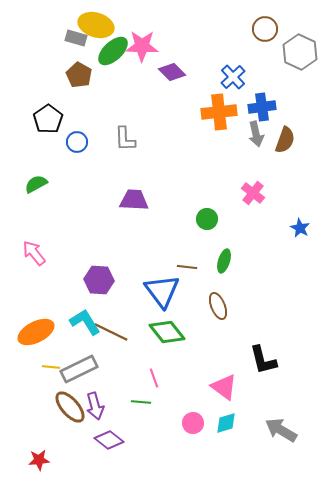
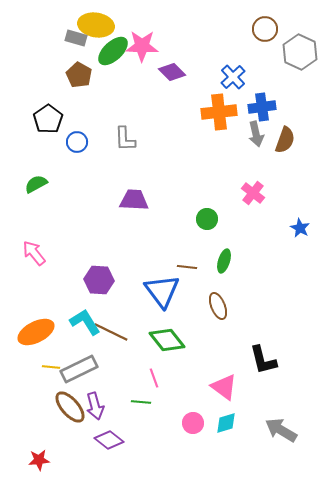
yellow ellipse at (96, 25): rotated 8 degrees counterclockwise
green diamond at (167, 332): moved 8 px down
